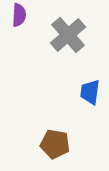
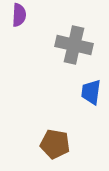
gray cross: moved 6 px right, 10 px down; rotated 36 degrees counterclockwise
blue trapezoid: moved 1 px right
